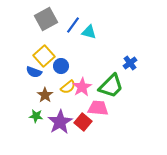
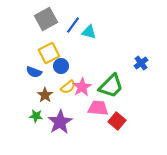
yellow square: moved 5 px right, 3 px up; rotated 15 degrees clockwise
blue cross: moved 11 px right
red square: moved 34 px right, 1 px up
